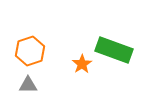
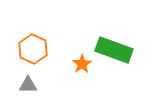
orange hexagon: moved 3 px right, 2 px up; rotated 16 degrees counterclockwise
